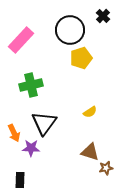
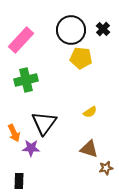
black cross: moved 13 px down
black circle: moved 1 px right
yellow pentagon: rotated 25 degrees clockwise
green cross: moved 5 px left, 5 px up
brown triangle: moved 1 px left, 3 px up
black rectangle: moved 1 px left, 1 px down
